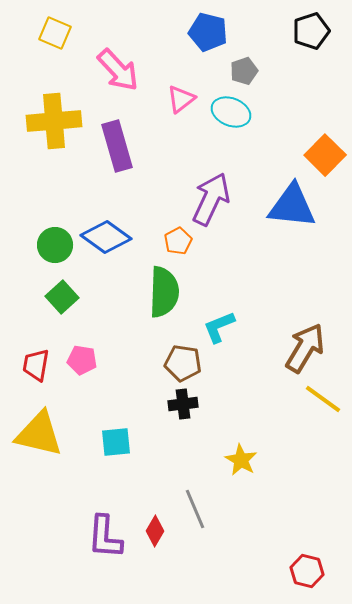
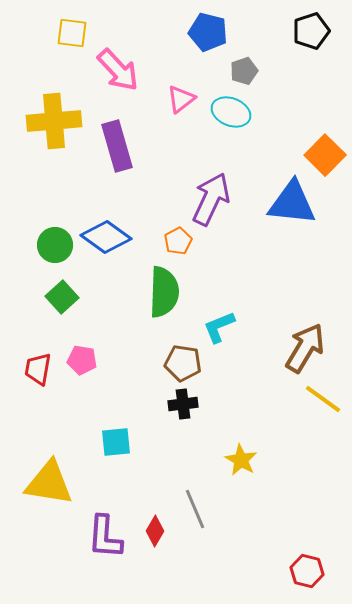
yellow square: moved 17 px right; rotated 16 degrees counterclockwise
blue triangle: moved 3 px up
red trapezoid: moved 2 px right, 4 px down
yellow triangle: moved 10 px right, 49 px down; rotated 4 degrees counterclockwise
